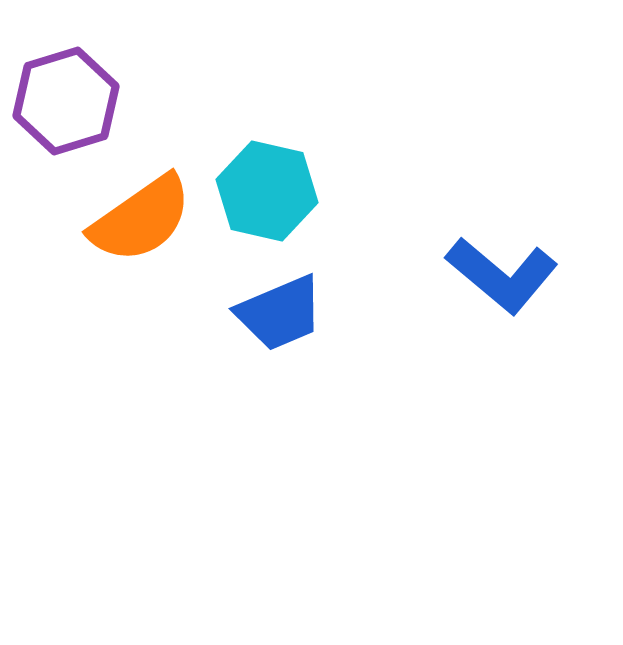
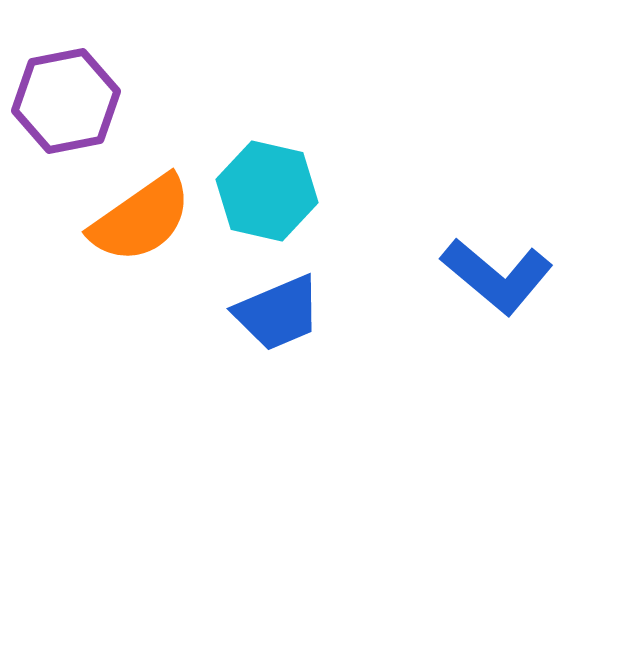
purple hexagon: rotated 6 degrees clockwise
blue L-shape: moved 5 px left, 1 px down
blue trapezoid: moved 2 px left
